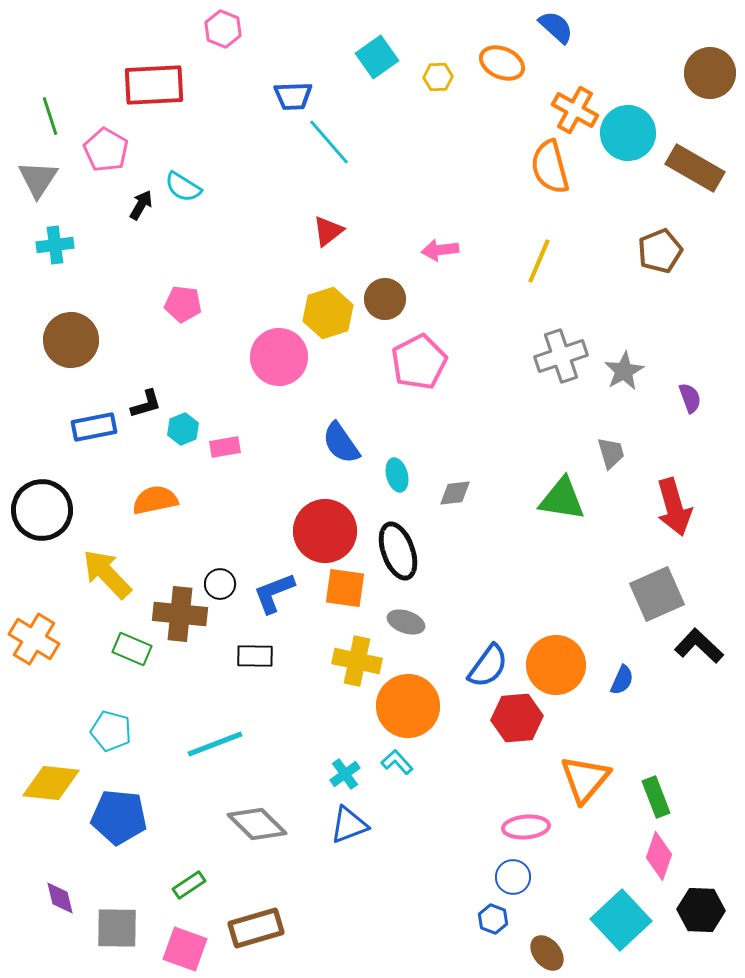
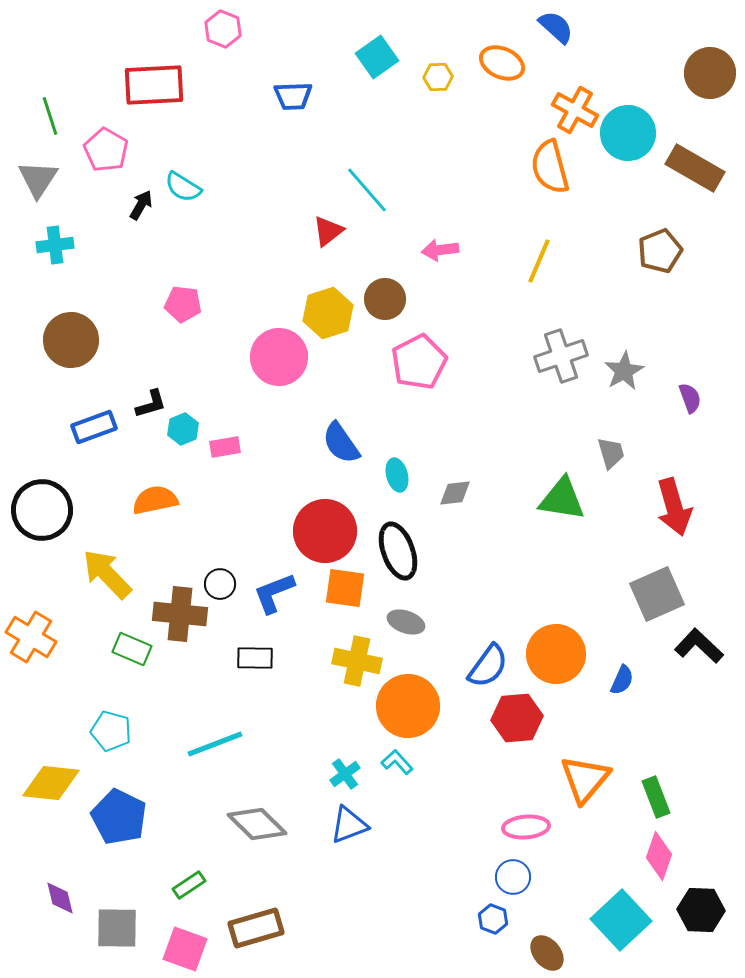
cyan line at (329, 142): moved 38 px right, 48 px down
black L-shape at (146, 404): moved 5 px right
blue rectangle at (94, 427): rotated 9 degrees counterclockwise
orange cross at (34, 639): moved 3 px left, 2 px up
black rectangle at (255, 656): moved 2 px down
orange circle at (556, 665): moved 11 px up
blue pentagon at (119, 817): rotated 20 degrees clockwise
